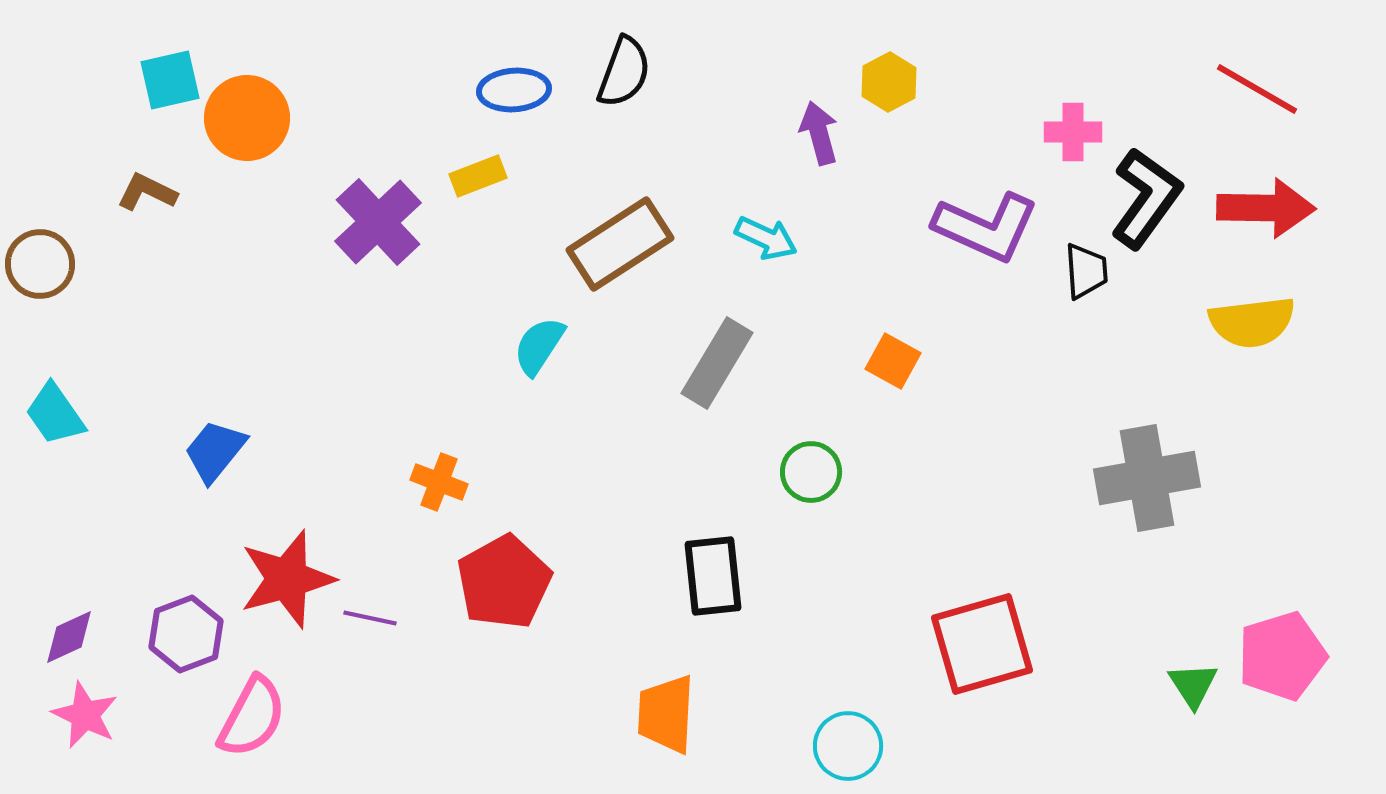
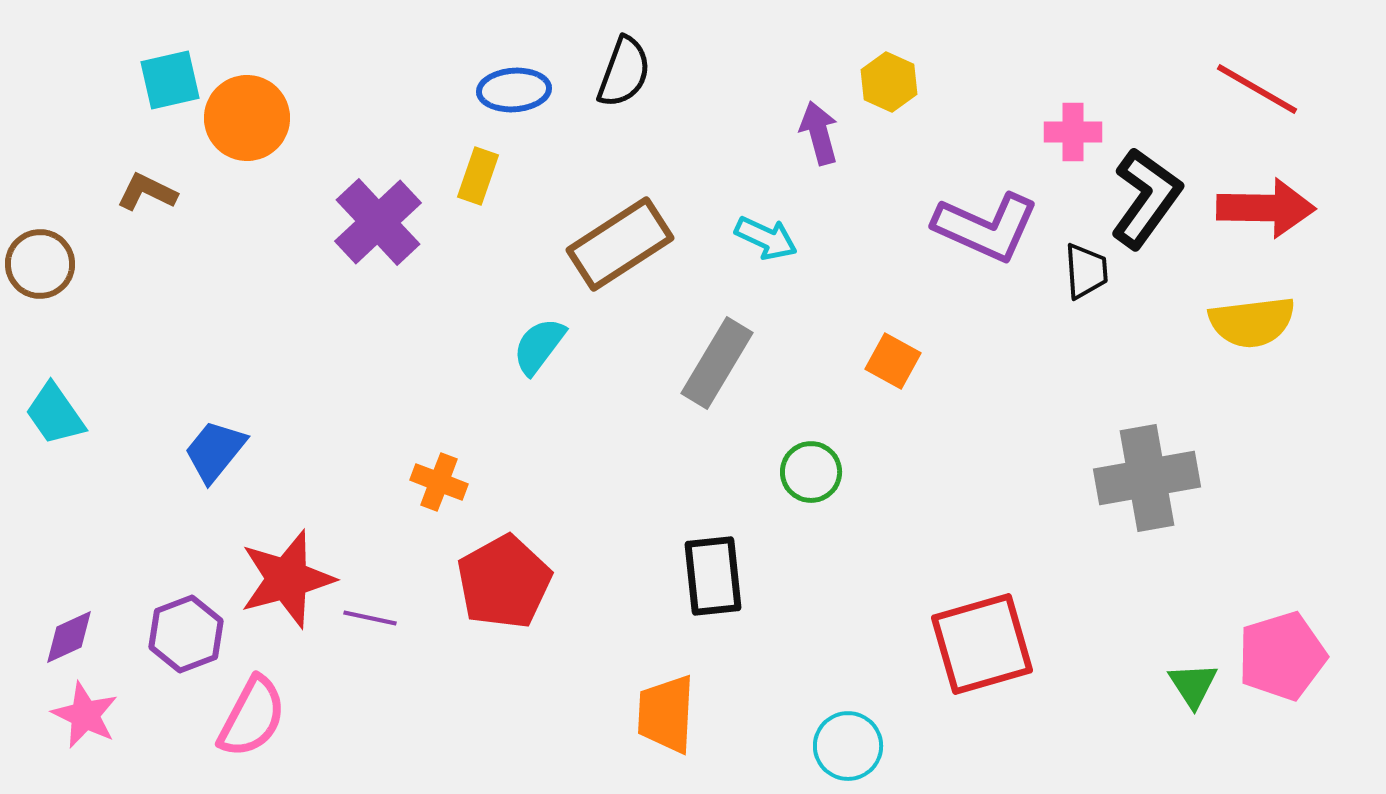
yellow hexagon: rotated 8 degrees counterclockwise
yellow rectangle: rotated 50 degrees counterclockwise
cyan semicircle: rotated 4 degrees clockwise
